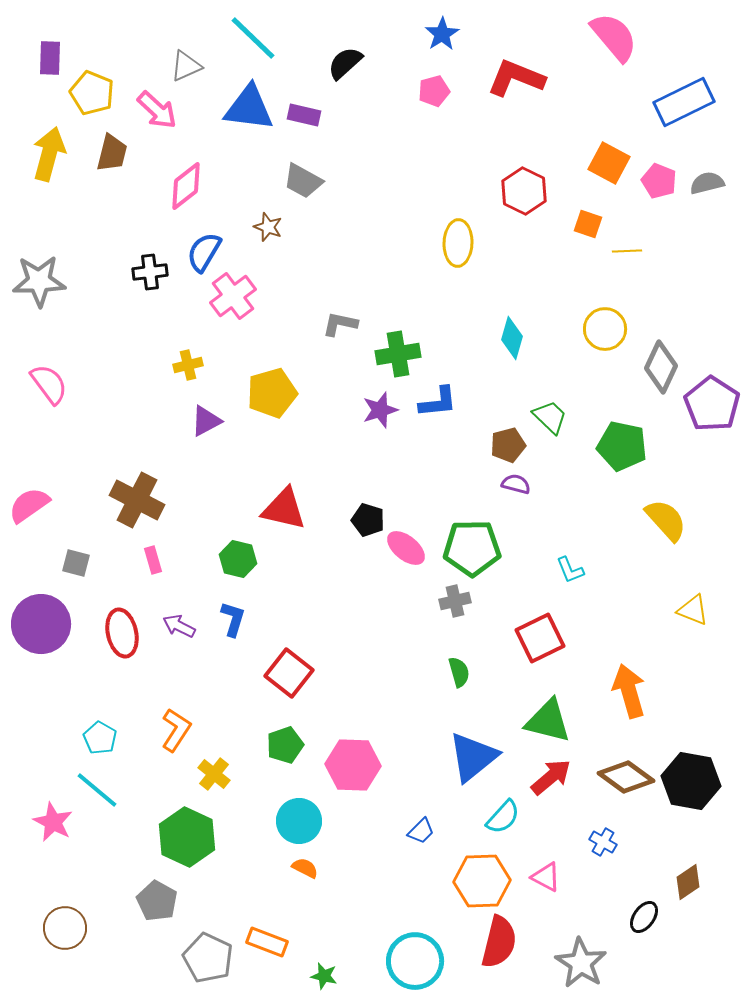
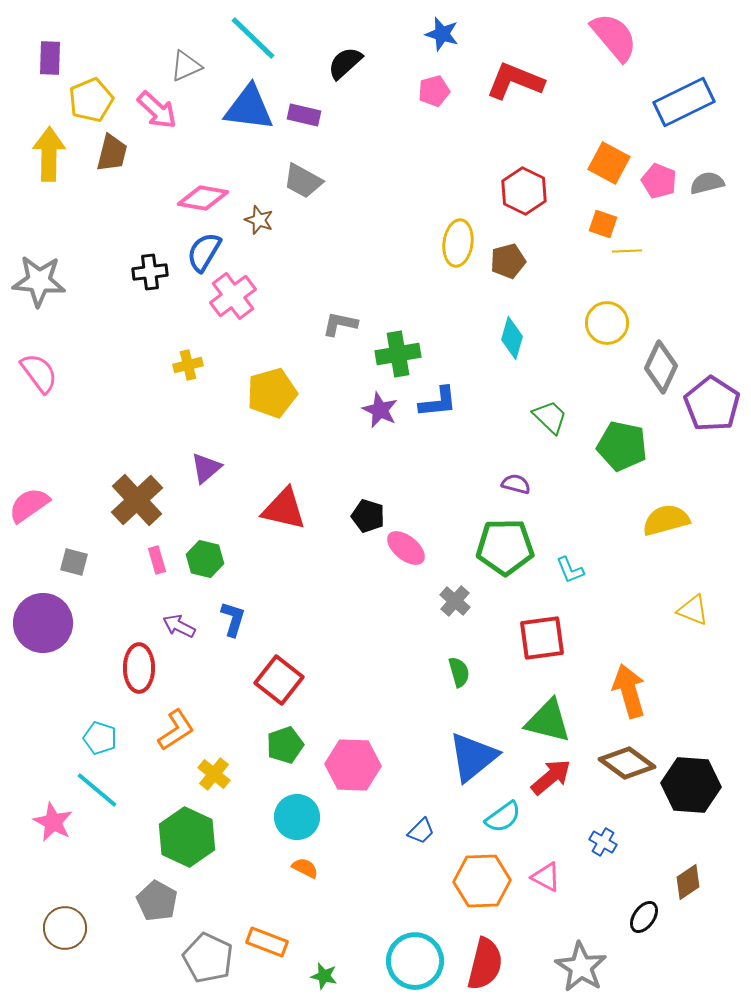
blue star at (442, 34): rotated 24 degrees counterclockwise
red L-shape at (516, 78): moved 1 px left, 3 px down
yellow pentagon at (92, 93): moved 1 px left, 7 px down; rotated 27 degrees clockwise
yellow arrow at (49, 154): rotated 14 degrees counterclockwise
pink diamond at (186, 186): moved 17 px right, 12 px down; rotated 48 degrees clockwise
orange square at (588, 224): moved 15 px right
brown star at (268, 227): moved 9 px left, 7 px up
yellow ellipse at (458, 243): rotated 6 degrees clockwise
gray star at (39, 281): rotated 6 degrees clockwise
yellow circle at (605, 329): moved 2 px right, 6 px up
pink semicircle at (49, 384): moved 10 px left, 11 px up
purple star at (380, 410): rotated 30 degrees counterclockwise
purple triangle at (206, 421): moved 47 px down; rotated 12 degrees counterclockwise
brown pentagon at (508, 445): moved 184 px up
brown cross at (137, 500): rotated 20 degrees clockwise
black pentagon at (368, 520): moved 4 px up
yellow semicircle at (666, 520): rotated 63 degrees counterclockwise
green pentagon at (472, 548): moved 33 px right, 1 px up
green hexagon at (238, 559): moved 33 px left
pink rectangle at (153, 560): moved 4 px right
gray square at (76, 563): moved 2 px left, 1 px up
gray cross at (455, 601): rotated 36 degrees counterclockwise
purple circle at (41, 624): moved 2 px right, 1 px up
red ellipse at (122, 633): moved 17 px right, 35 px down; rotated 12 degrees clockwise
red square at (540, 638): moved 2 px right; rotated 18 degrees clockwise
red square at (289, 673): moved 10 px left, 7 px down
orange L-shape at (176, 730): rotated 24 degrees clockwise
cyan pentagon at (100, 738): rotated 12 degrees counterclockwise
brown diamond at (626, 777): moved 1 px right, 14 px up
black hexagon at (691, 781): moved 4 px down; rotated 6 degrees counterclockwise
cyan semicircle at (503, 817): rotated 12 degrees clockwise
cyan circle at (299, 821): moved 2 px left, 4 px up
red semicircle at (499, 942): moved 14 px left, 22 px down
gray star at (581, 963): moved 4 px down
